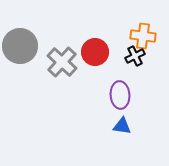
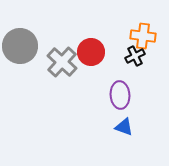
red circle: moved 4 px left
blue triangle: moved 2 px right, 1 px down; rotated 12 degrees clockwise
